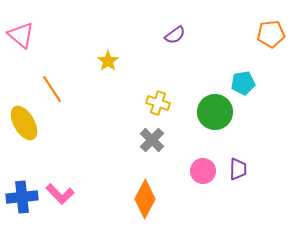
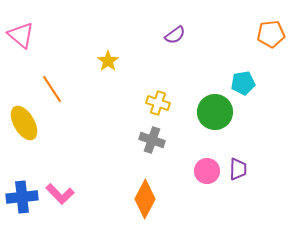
gray cross: rotated 25 degrees counterclockwise
pink circle: moved 4 px right
